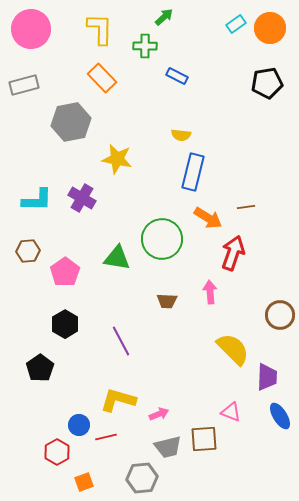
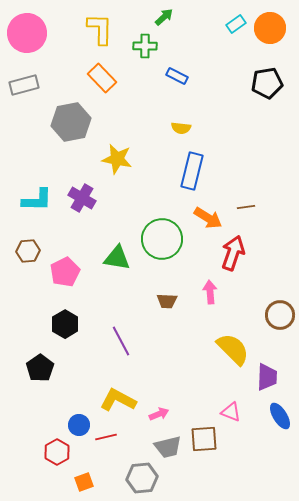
pink circle at (31, 29): moved 4 px left, 4 px down
yellow semicircle at (181, 135): moved 7 px up
blue rectangle at (193, 172): moved 1 px left, 1 px up
pink pentagon at (65, 272): rotated 8 degrees clockwise
yellow L-shape at (118, 400): rotated 12 degrees clockwise
